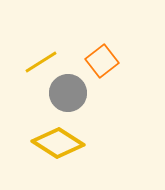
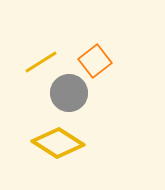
orange square: moved 7 px left
gray circle: moved 1 px right
